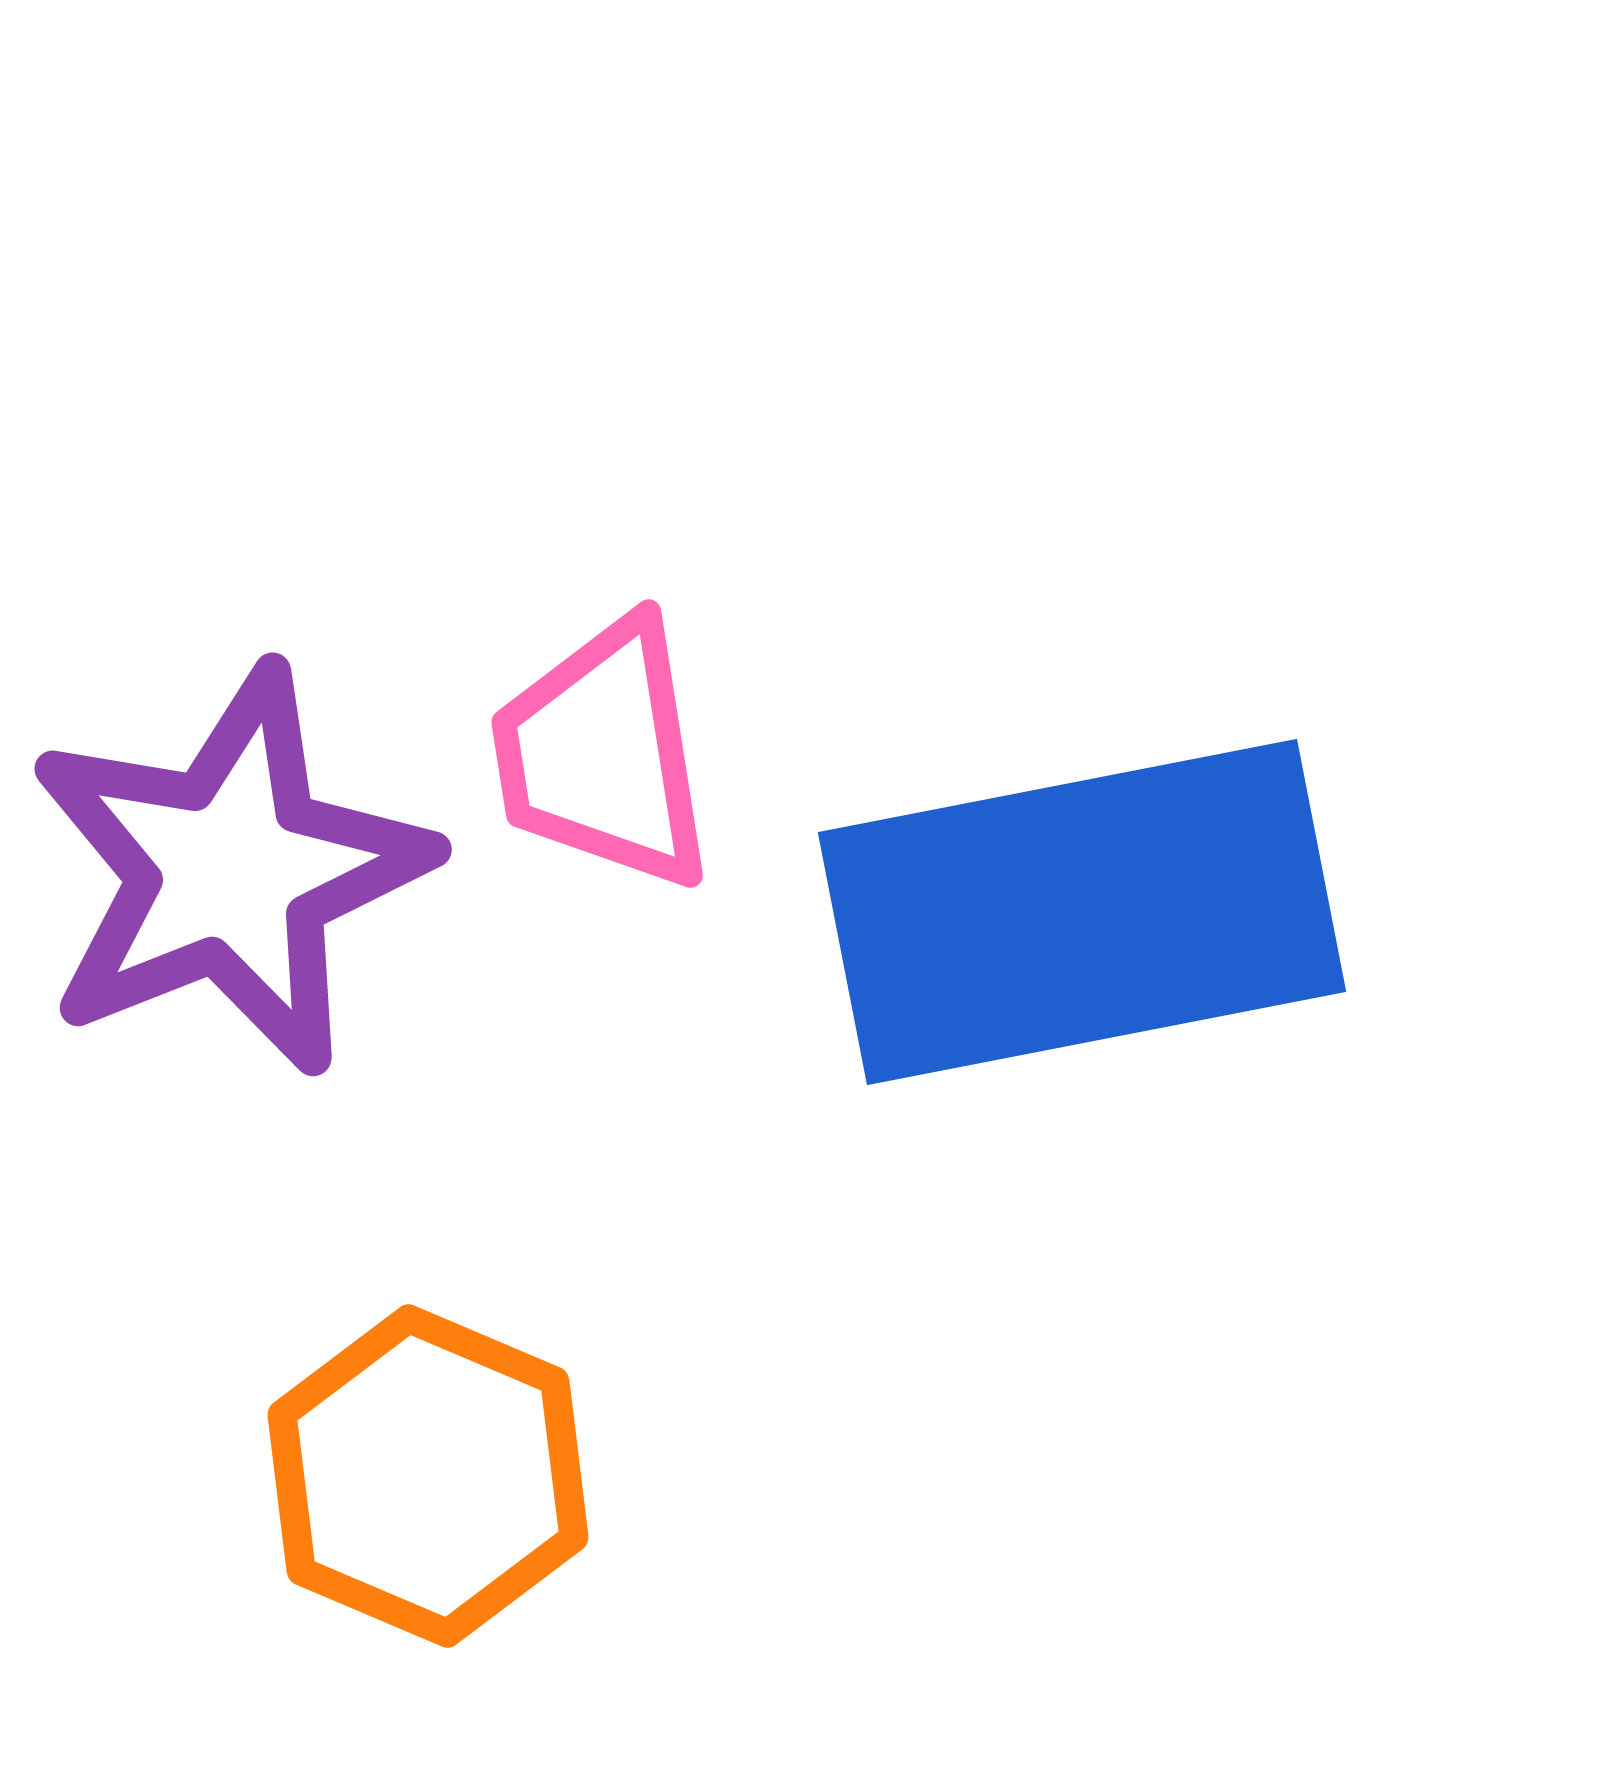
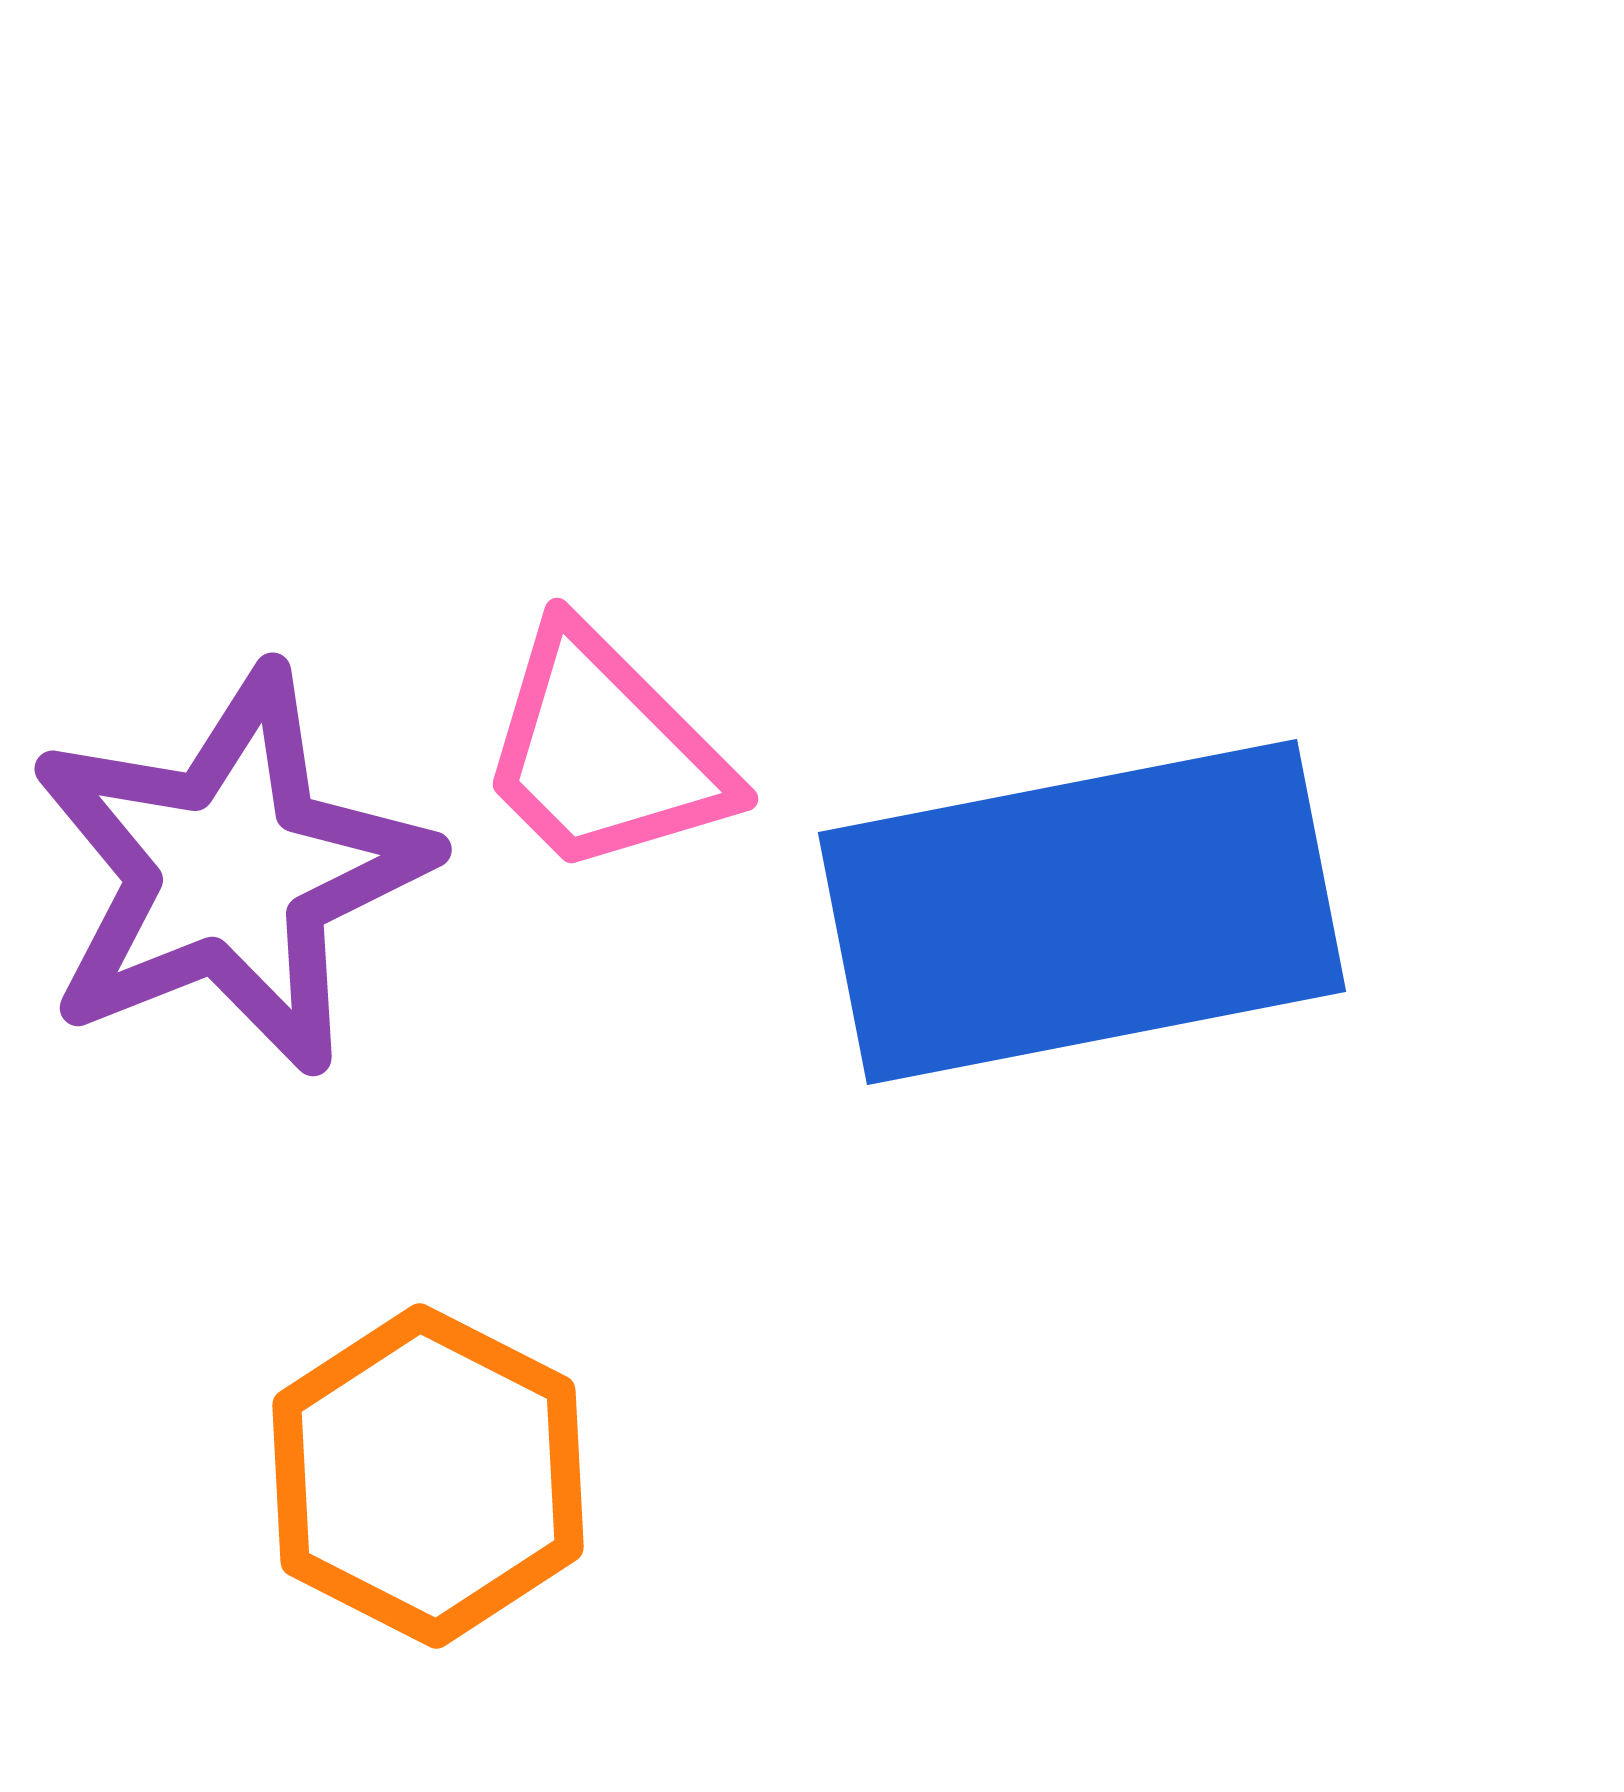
pink trapezoid: moved 1 px right, 2 px up; rotated 36 degrees counterclockwise
orange hexagon: rotated 4 degrees clockwise
